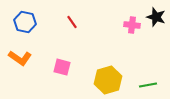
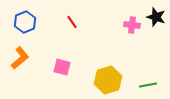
blue hexagon: rotated 25 degrees clockwise
orange L-shape: rotated 75 degrees counterclockwise
